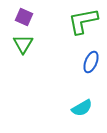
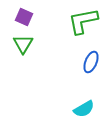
cyan semicircle: moved 2 px right, 1 px down
